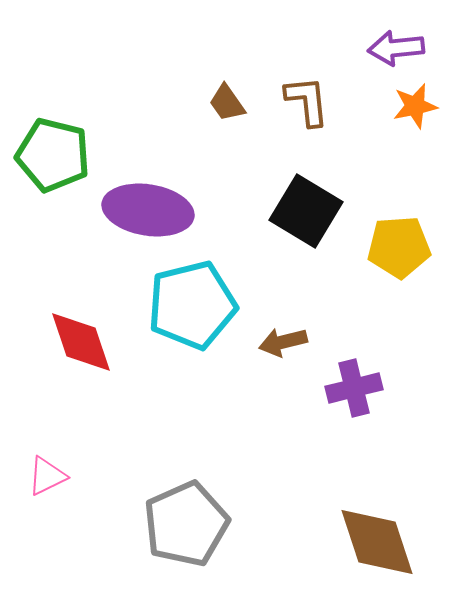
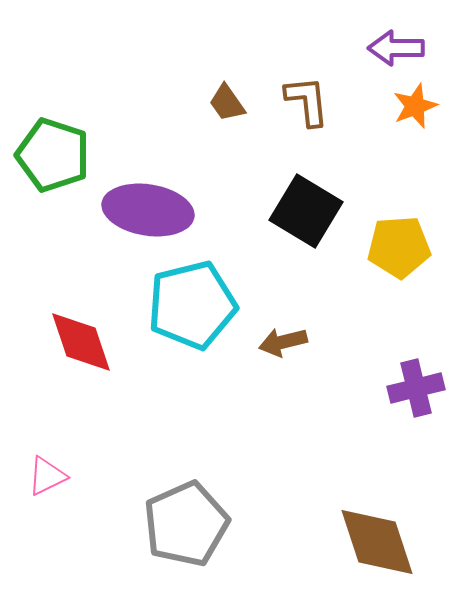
purple arrow: rotated 6 degrees clockwise
orange star: rotated 9 degrees counterclockwise
green pentagon: rotated 4 degrees clockwise
purple cross: moved 62 px right
